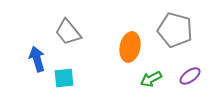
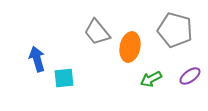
gray trapezoid: moved 29 px right
